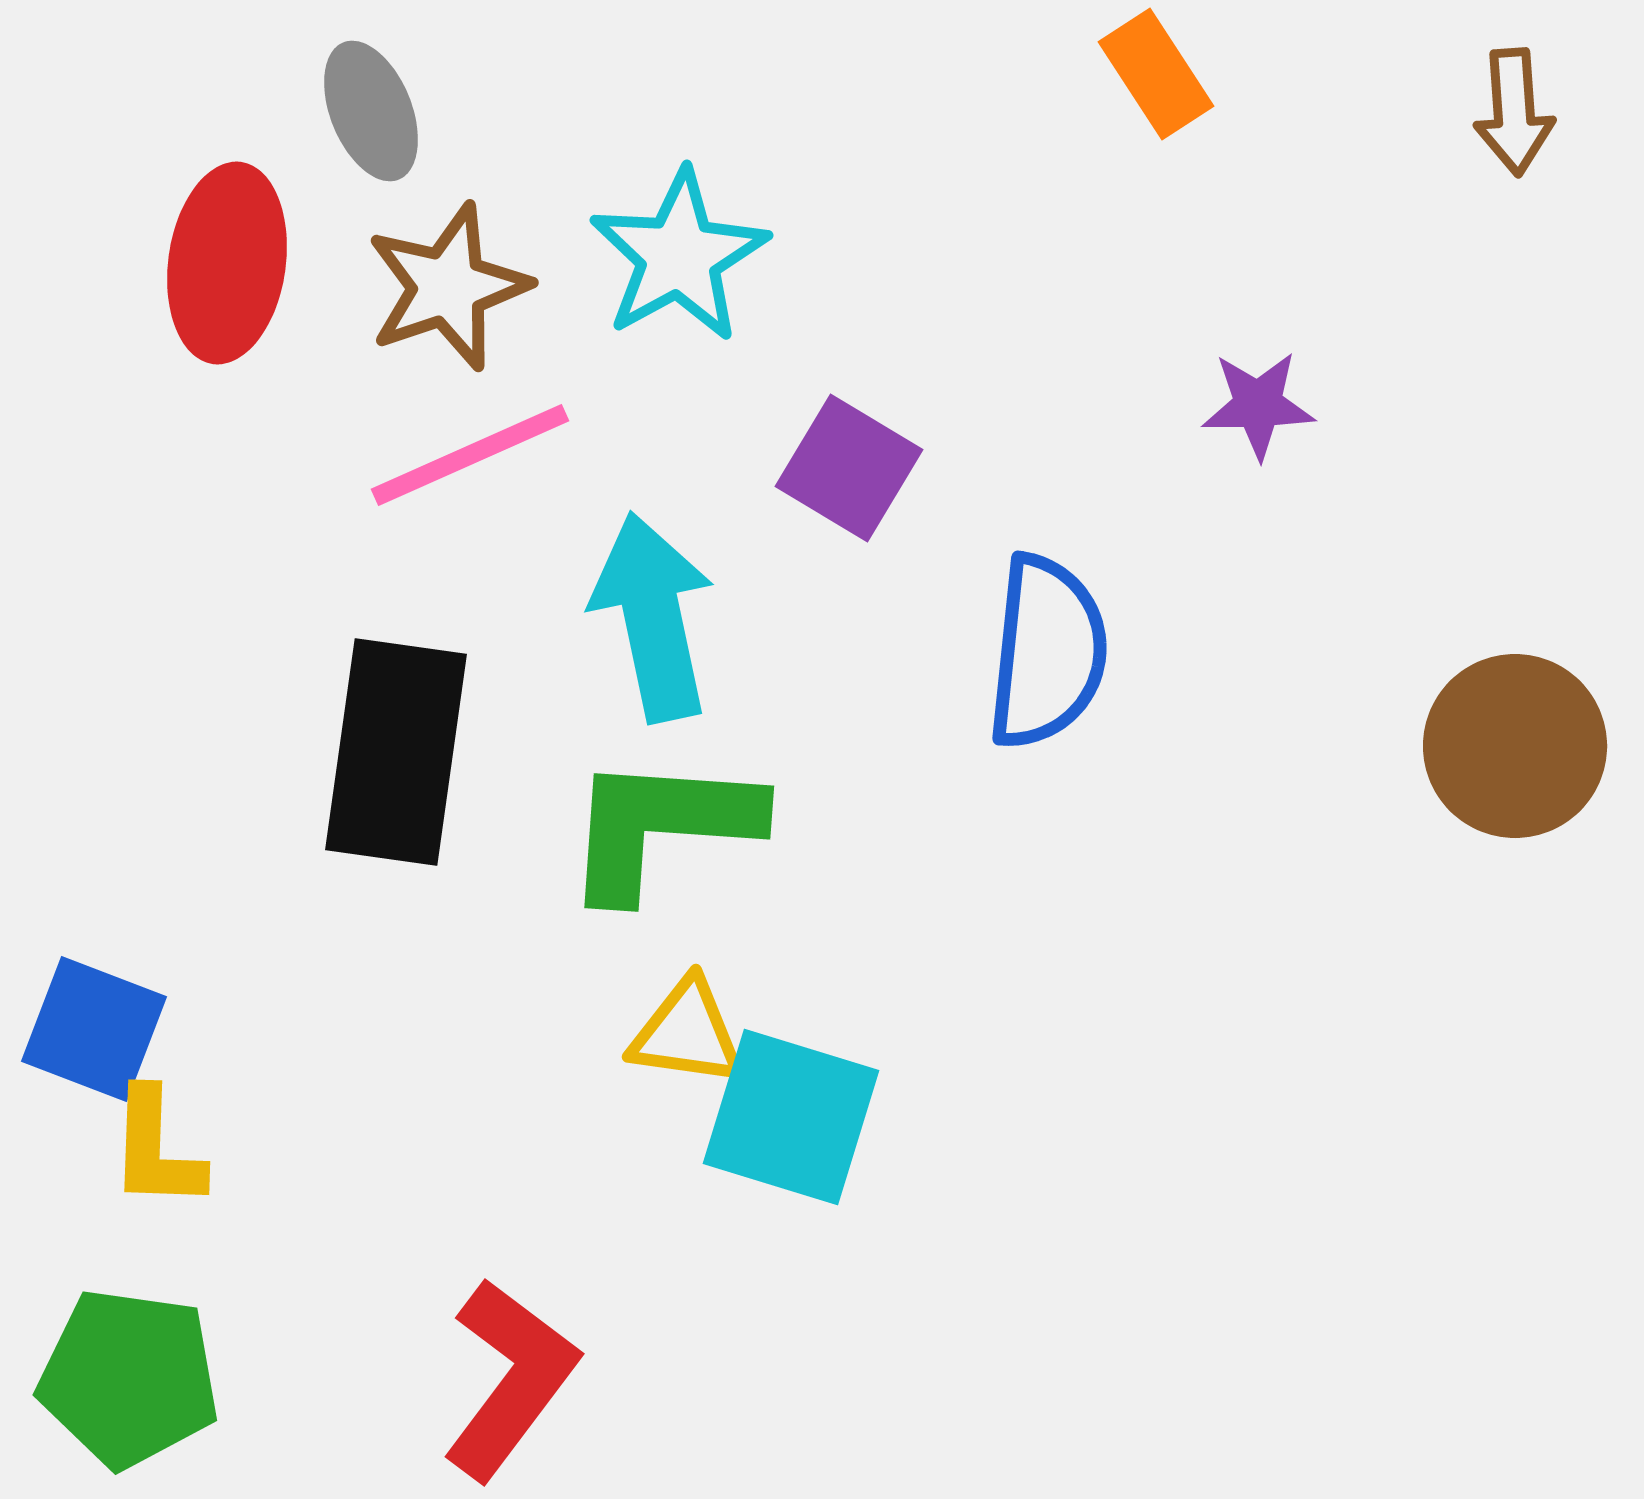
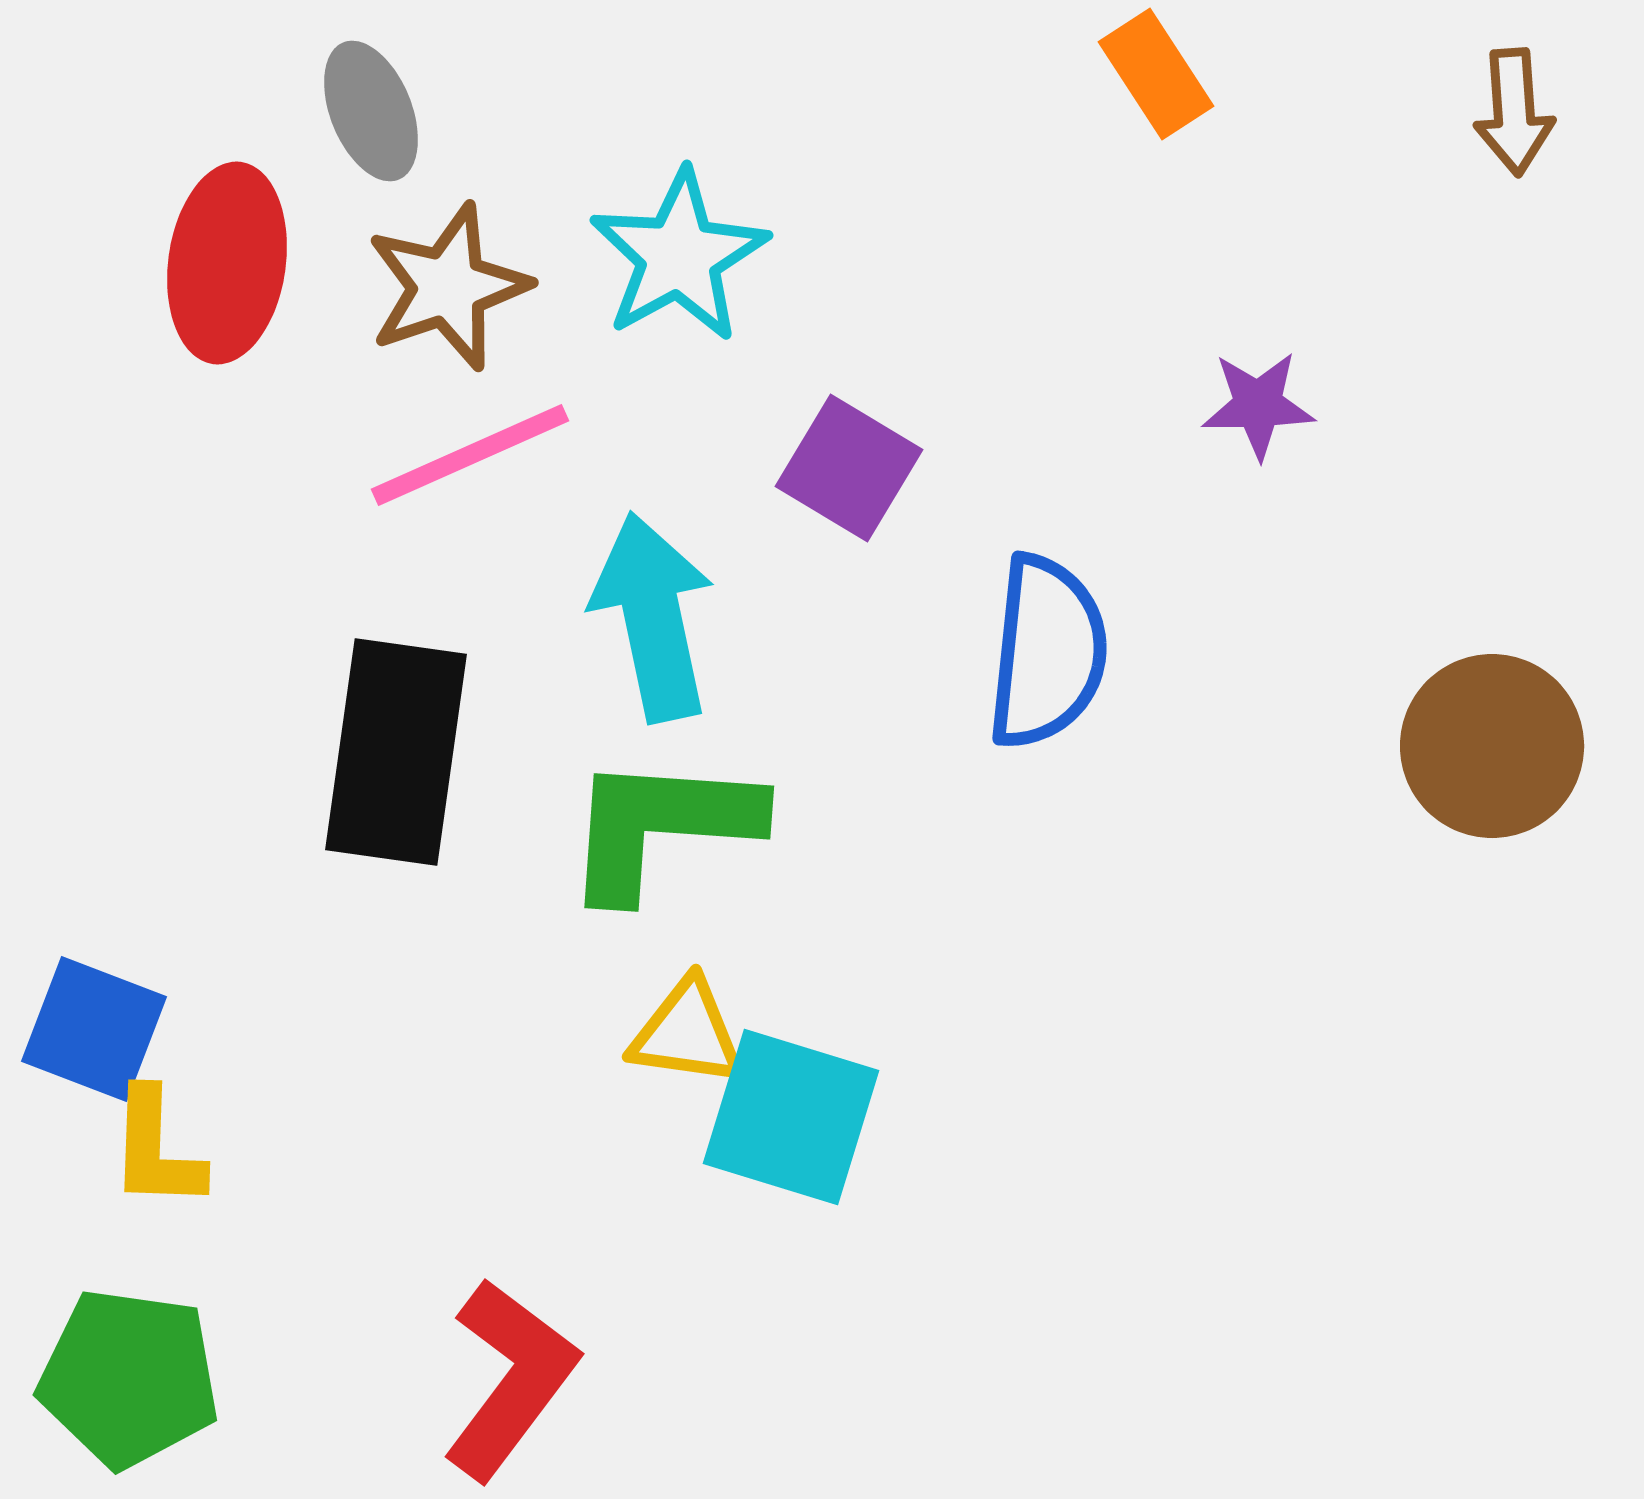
brown circle: moved 23 px left
